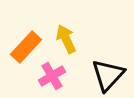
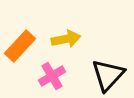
yellow arrow: rotated 104 degrees clockwise
orange rectangle: moved 6 px left, 1 px up
